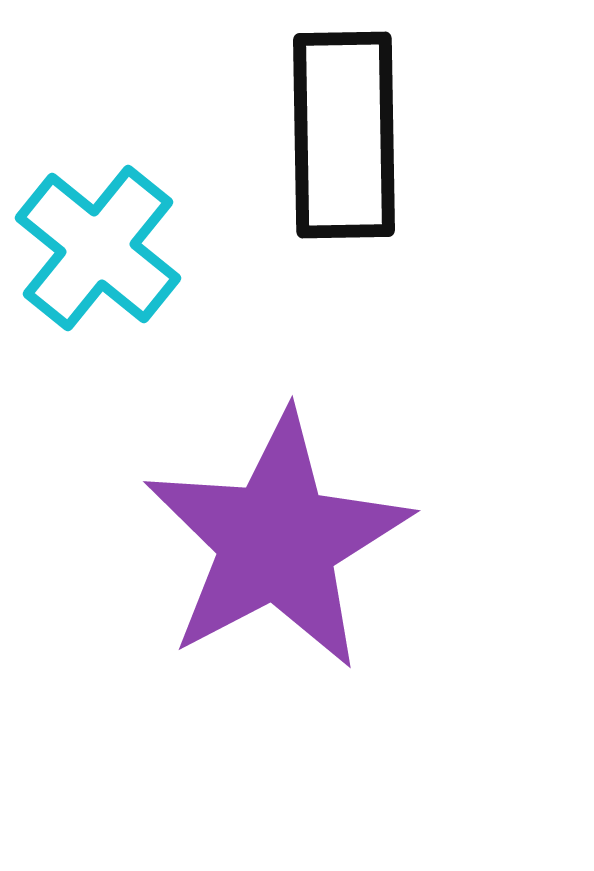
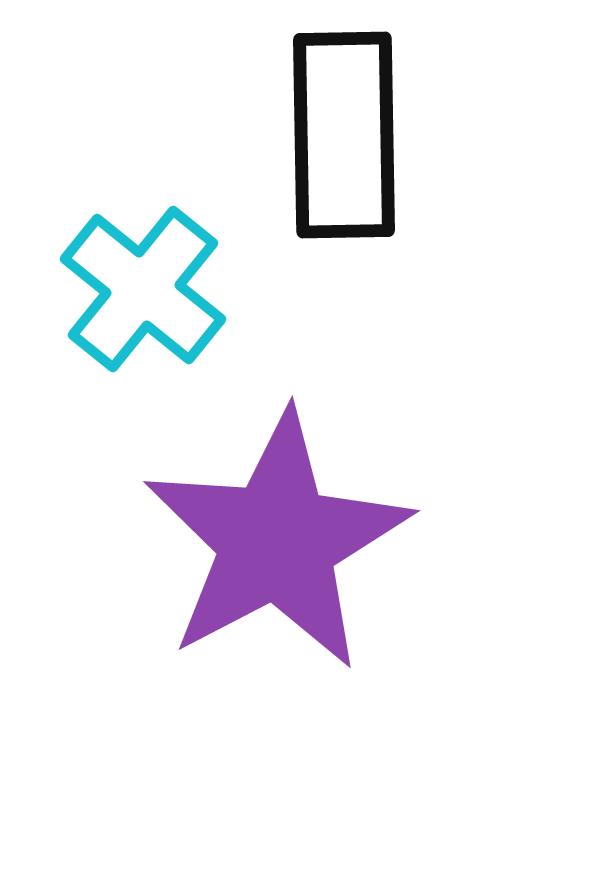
cyan cross: moved 45 px right, 41 px down
